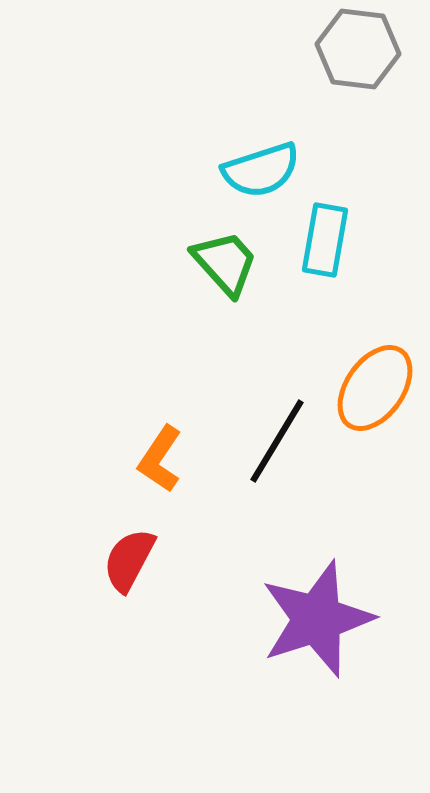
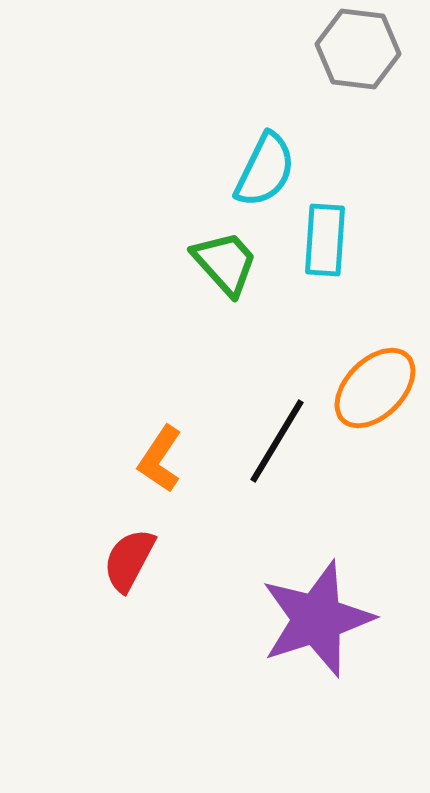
cyan semicircle: moved 4 px right; rotated 46 degrees counterclockwise
cyan rectangle: rotated 6 degrees counterclockwise
orange ellipse: rotated 10 degrees clockwise
